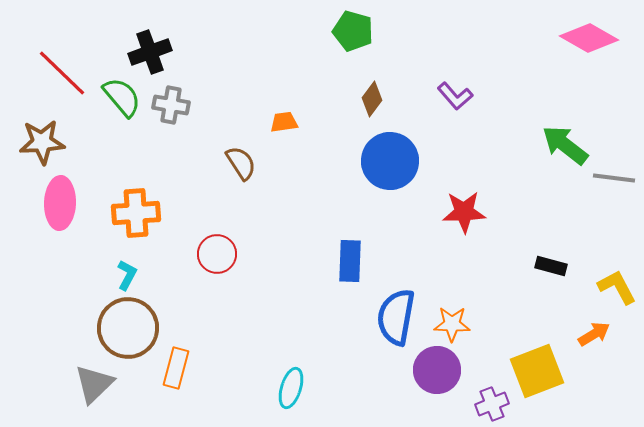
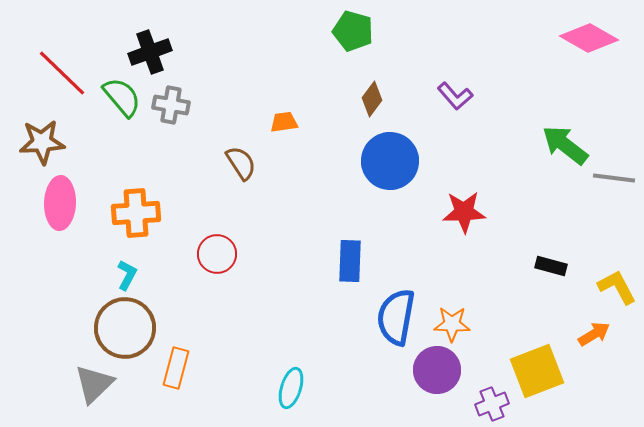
brown circle: moved 3 px left
